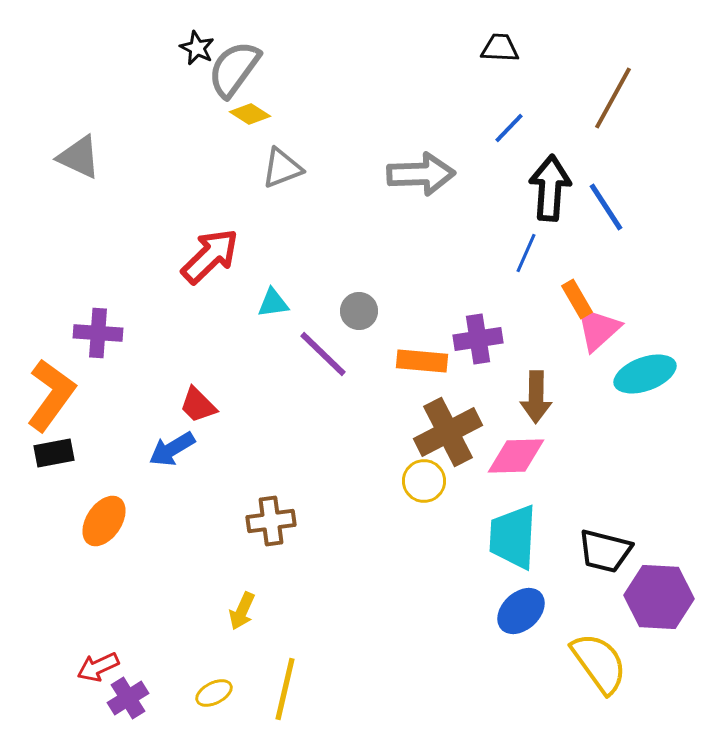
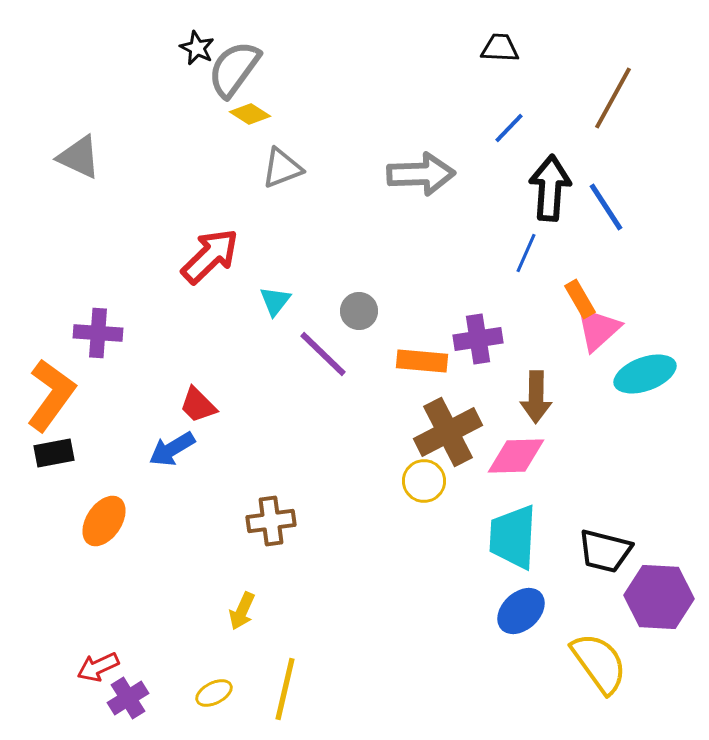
orange rectangle at (577, 299): moved 3 px right
cyan triangle at (273, 303): moved 2 px right, 2 px up; rotated 44 degrees counterclockwise
